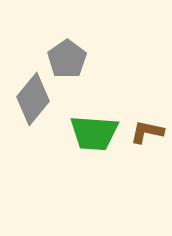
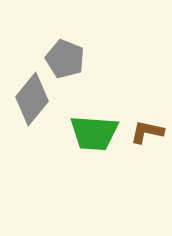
gray pentagon: moved 2 px left; rotated 15 degrees counterclockwise
gray diamond: moved 1 px left
